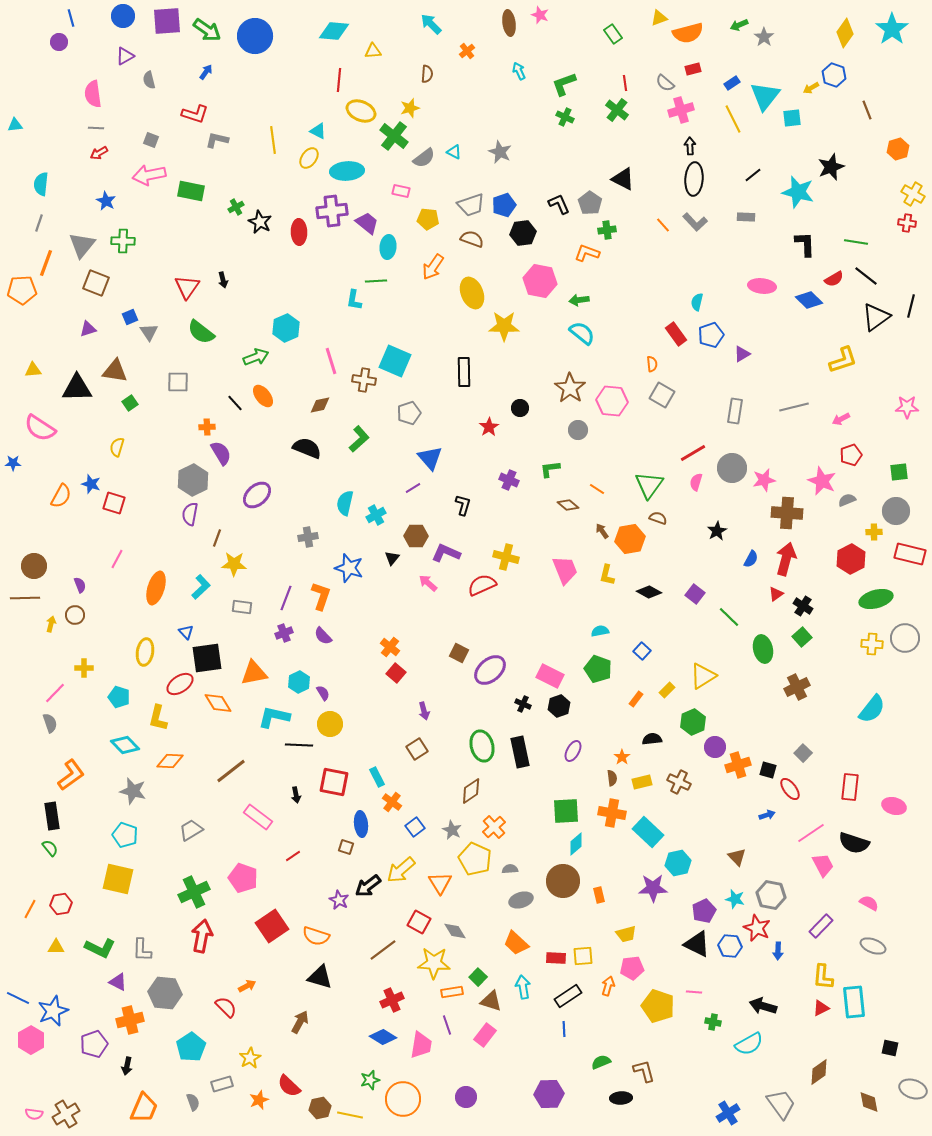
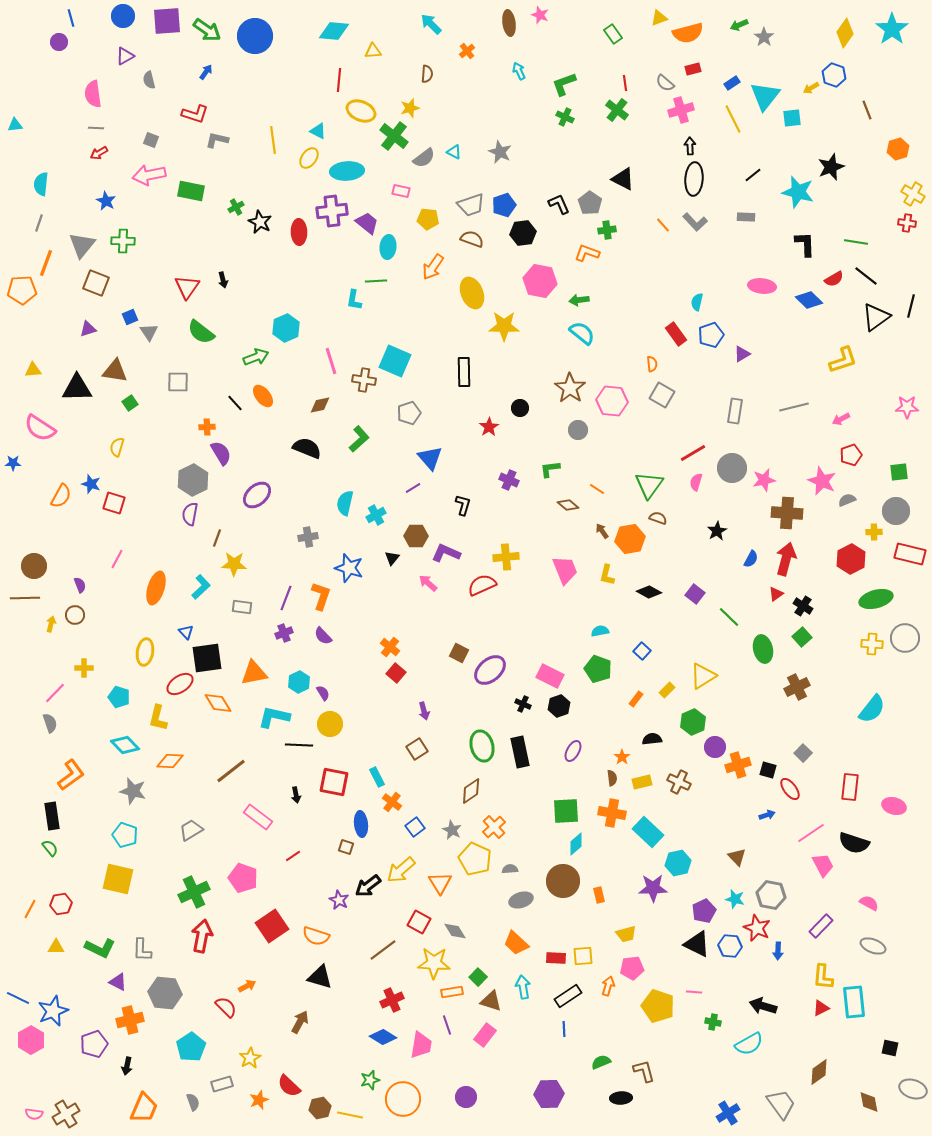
yellow cross at (506, 557): rotated 20 degrees counterclockwise
